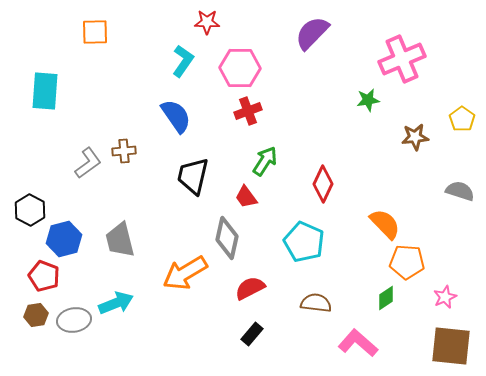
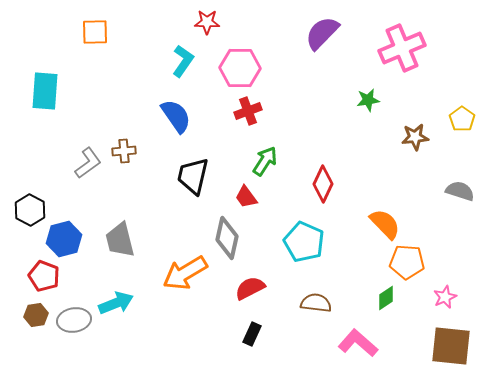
purple semicircle: moved 10 px right
pink cross: moved 11 px up
black rectangle: rotated 15 degrees counterclockwise
